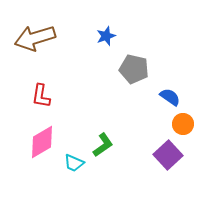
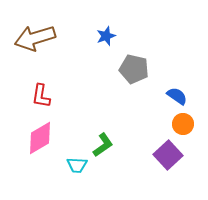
blue semicircle: moved 7 px right, 1 px up
pink diamond: moved 2 px left, 4 px up
cyan trapezoid: moved 3 px right, 2 px down; rotated 20 degrees counterclockwise
